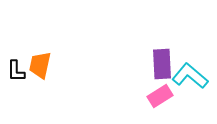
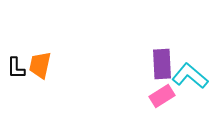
black L-shape: moved 3 px up
pink rectangle: moved 2 px right
